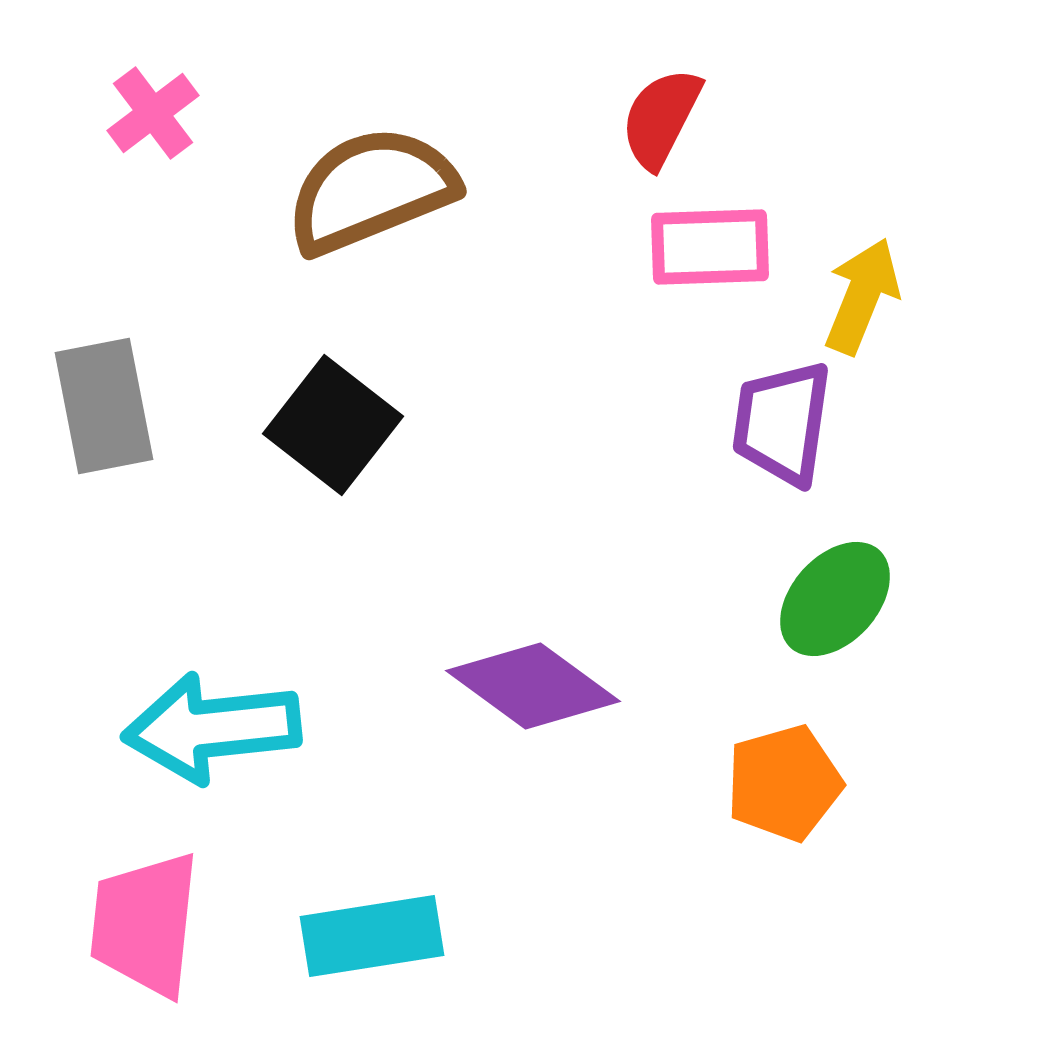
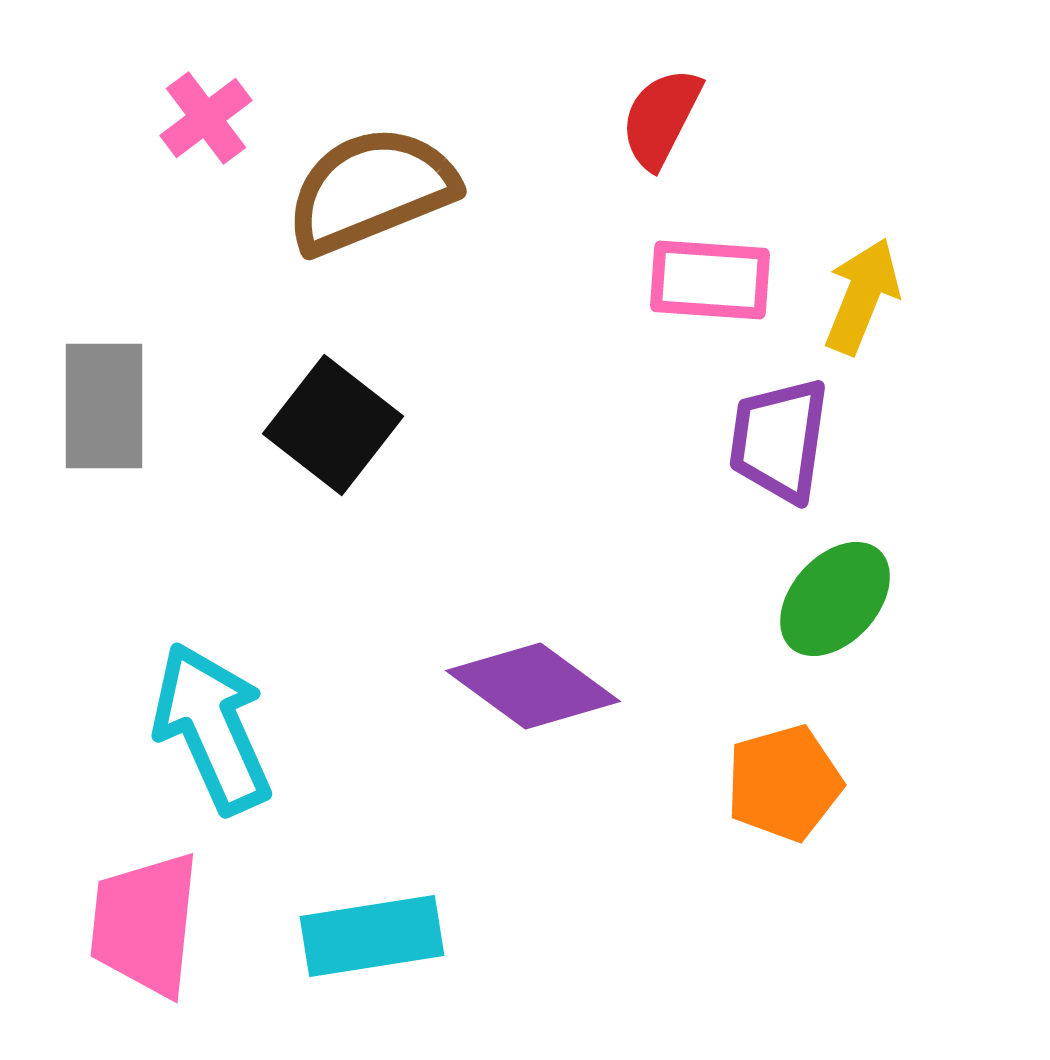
pink cross: moved 53 px right, 5 px down
pink rectangle: moved 33 px down; rotated 6 degrees clockwise
gray rectangle: rotated 11 degrees clockwise
purple trapezoid: moved 3 px left, 17 px down
cyan arrow: rotated 72 degrees clockwise
